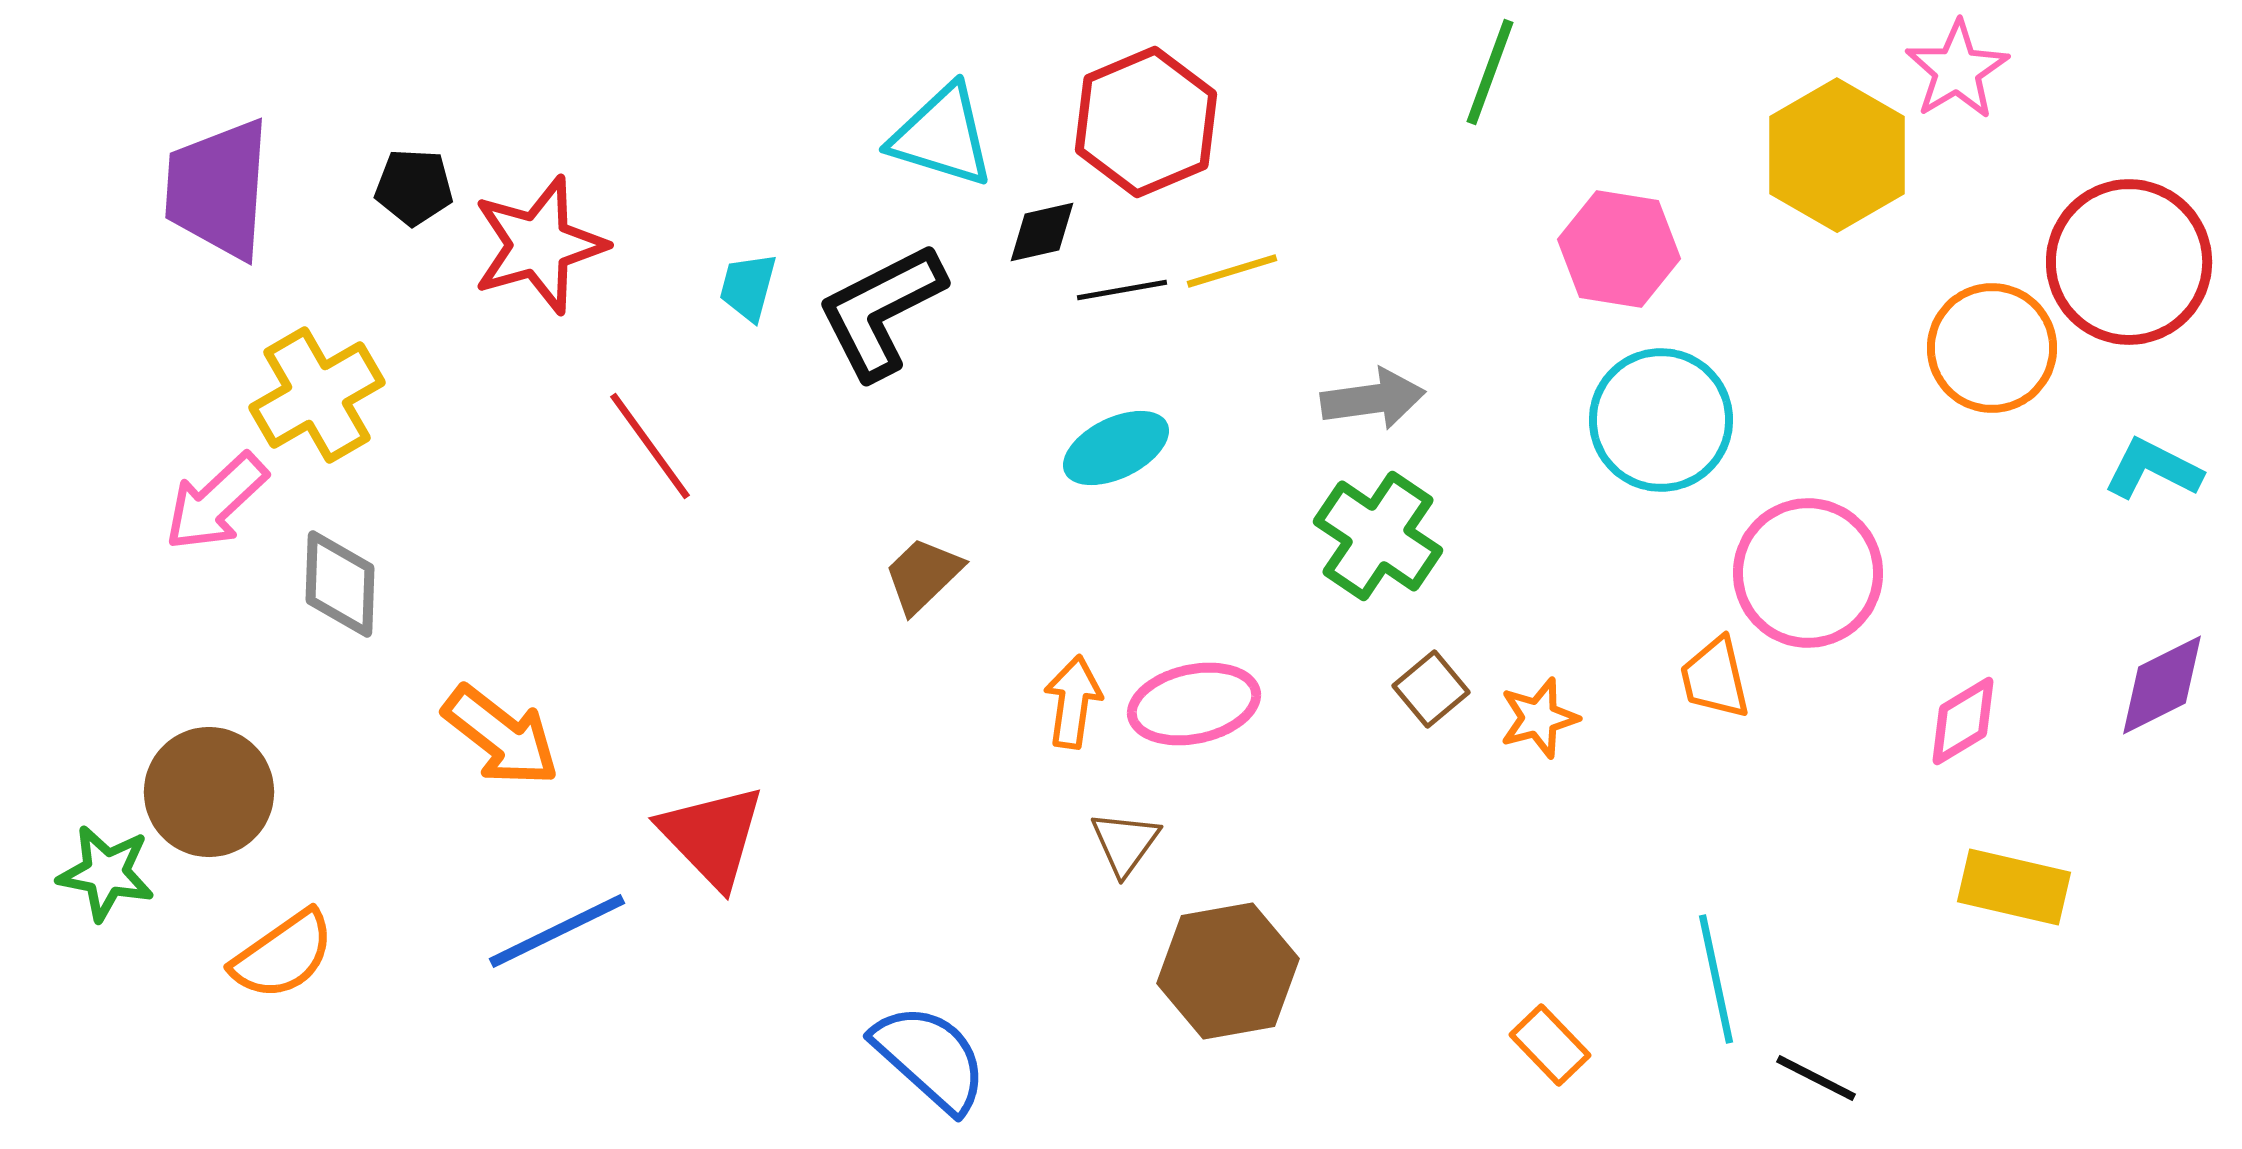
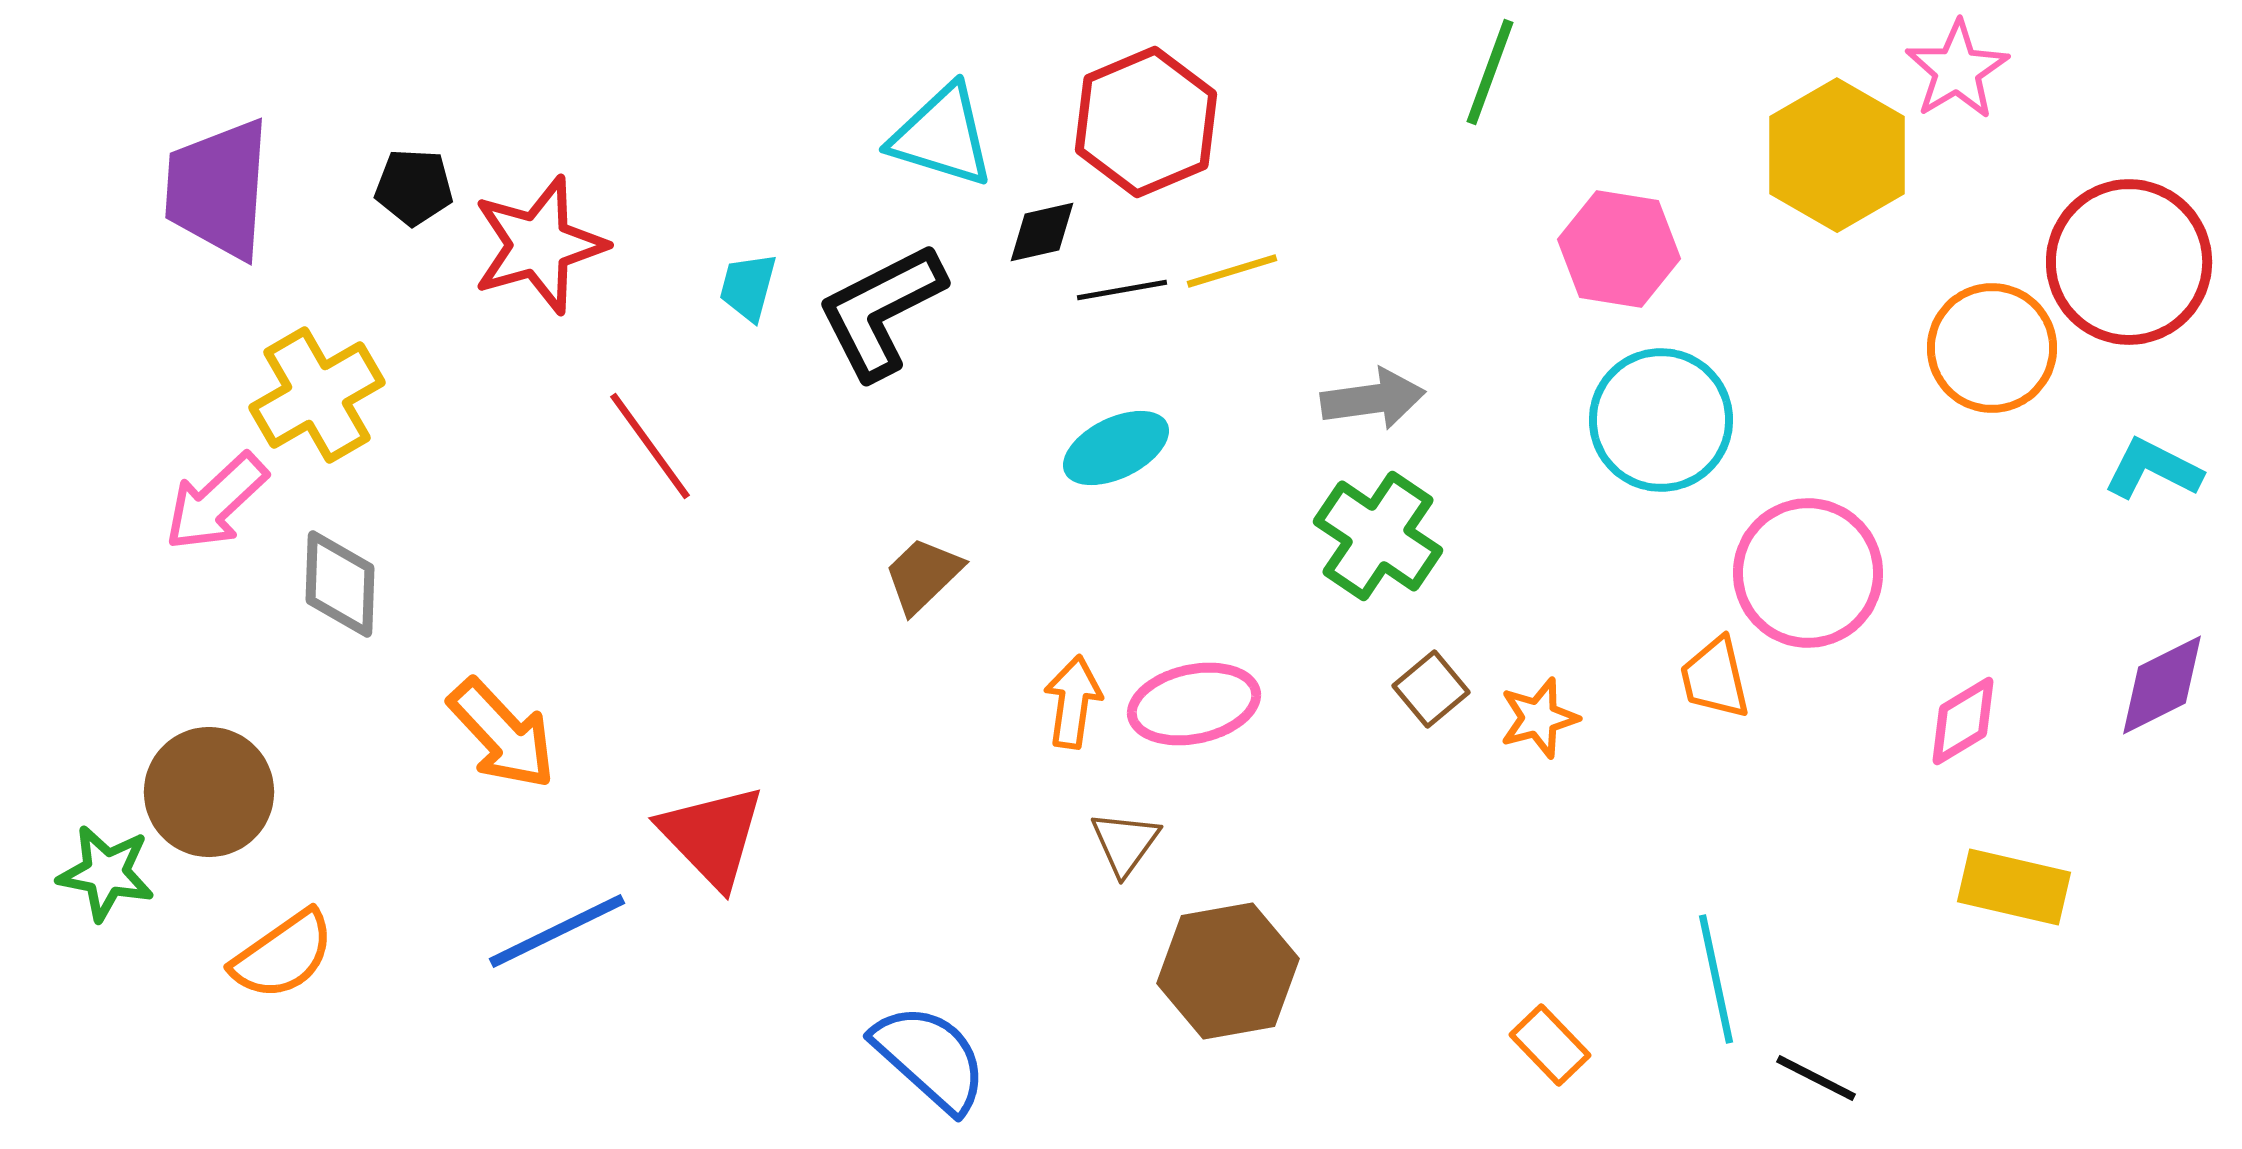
orange arrow at (501, 736): moved 1 px right, 2 px up; rotated 9 degrees clockwise
